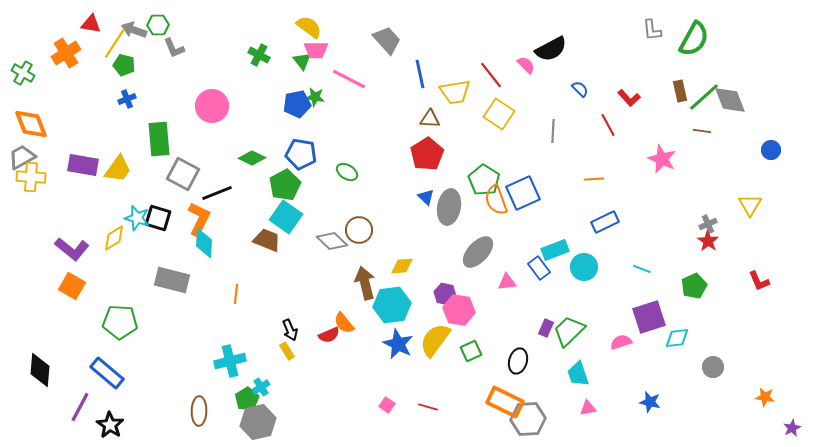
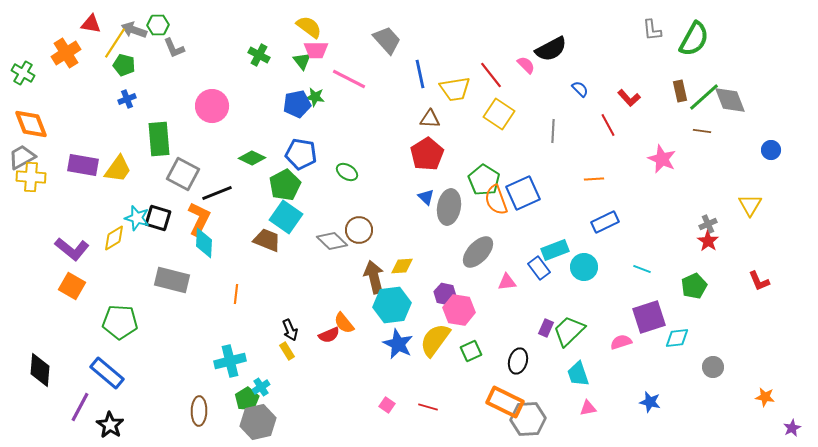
yellow trapezoid at (455, 92): moved 3 px up
brown arrow at (365, 283): moved 9 px right, 6 px up
